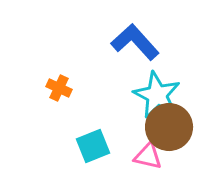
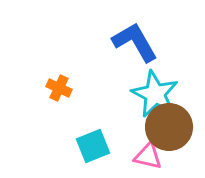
blue L-shape: rotated 12 degrees clockwise
cyan star: moved 2 px left, 1 px up
